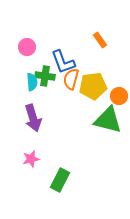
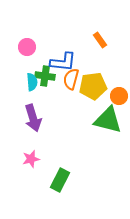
blue L-shape: rotated 64 degrees counterclockwise
